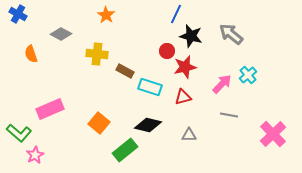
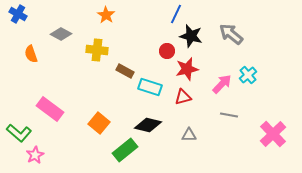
yellow cross: moved 4 px up
red star: moved 2 px right, 2 px down
pink rectangle: rotated 60 degrees clockwise
